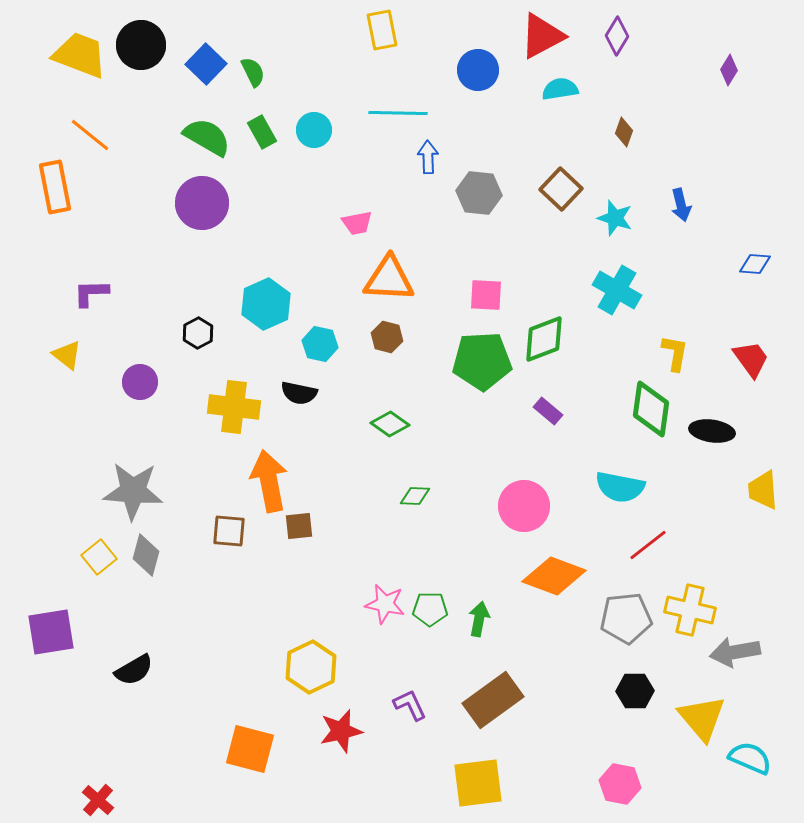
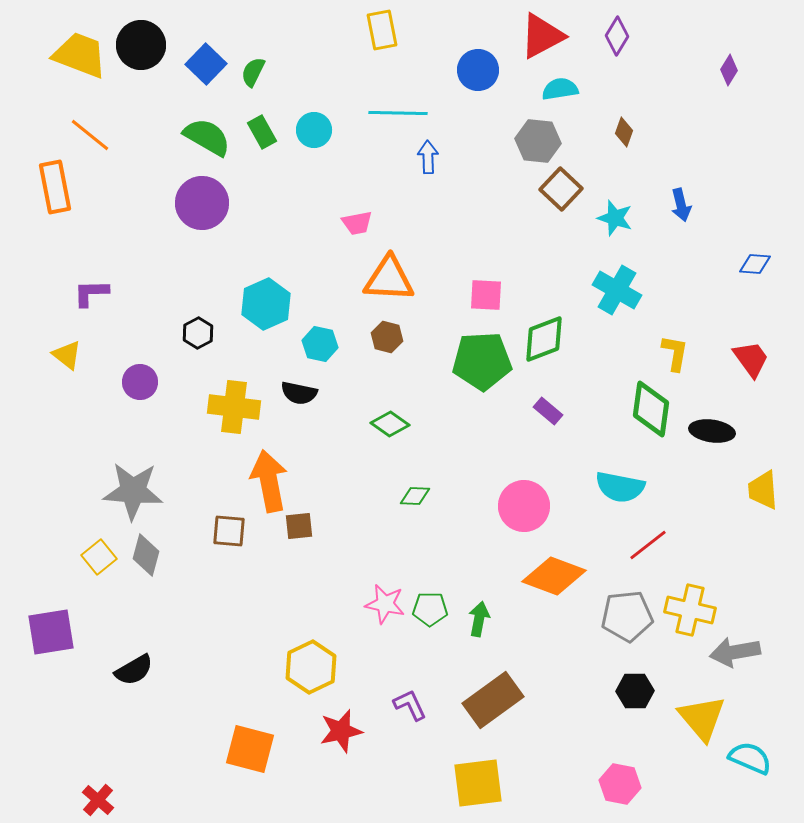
green semicircle at (253, 72): rotated 128 degrees counterclockwise
gray hexagon at (479, 193): moved 59 px right, 52 px up
gray pentagon at (626, 618): moved 1 px right, 2 px up
